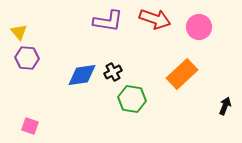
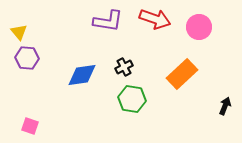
black cross: moved 11 px right, 5 px up
